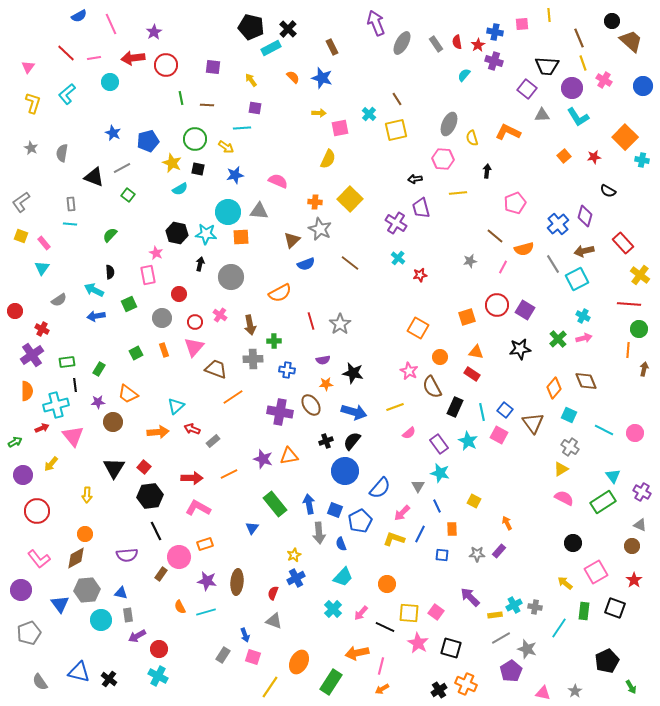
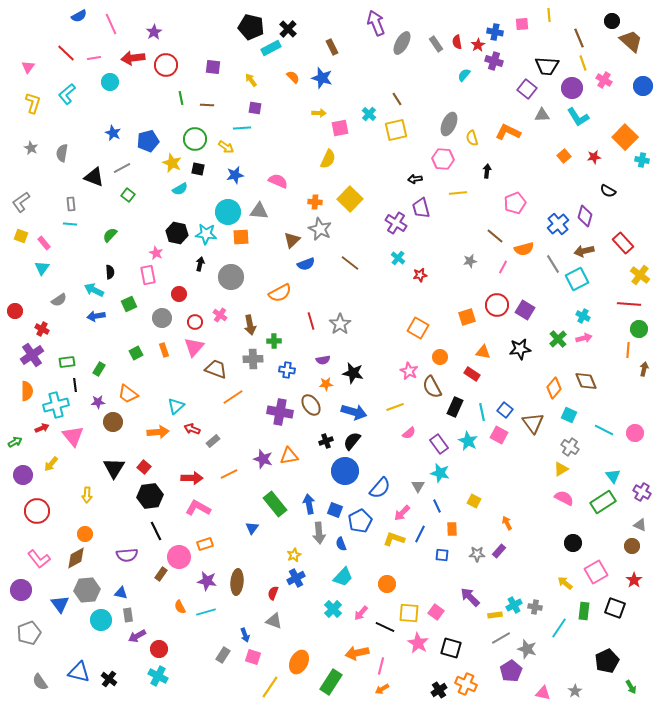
orange triangle at (476, 352): moved 7 px right
